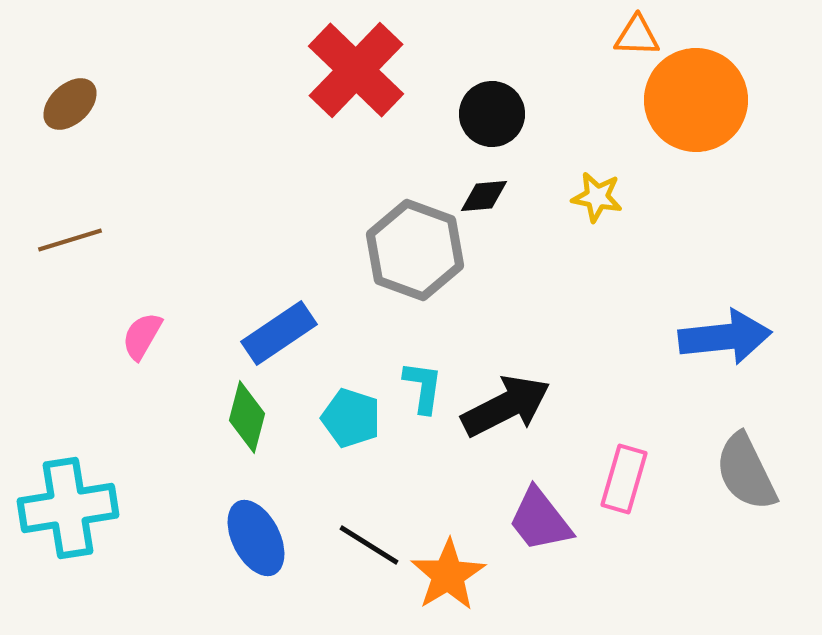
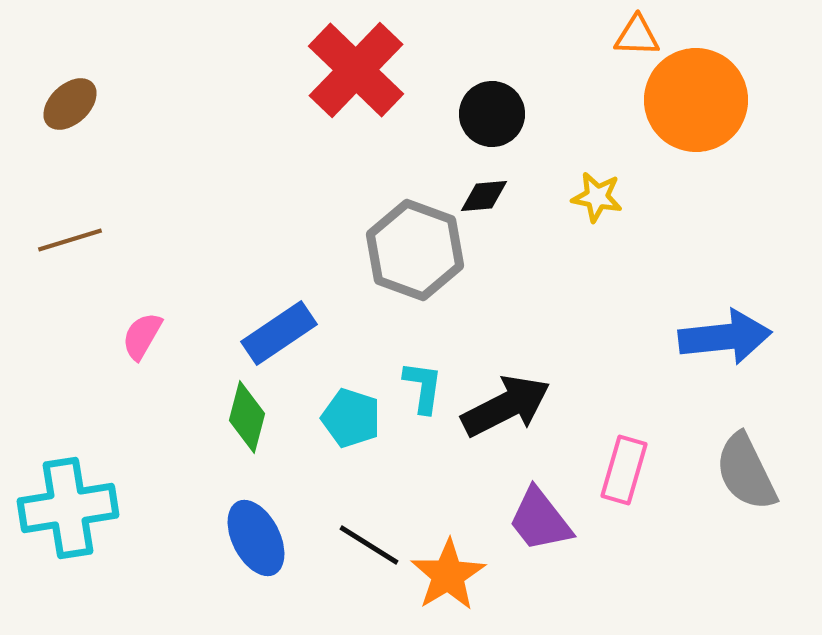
pink rectangle: moved 9 px up
